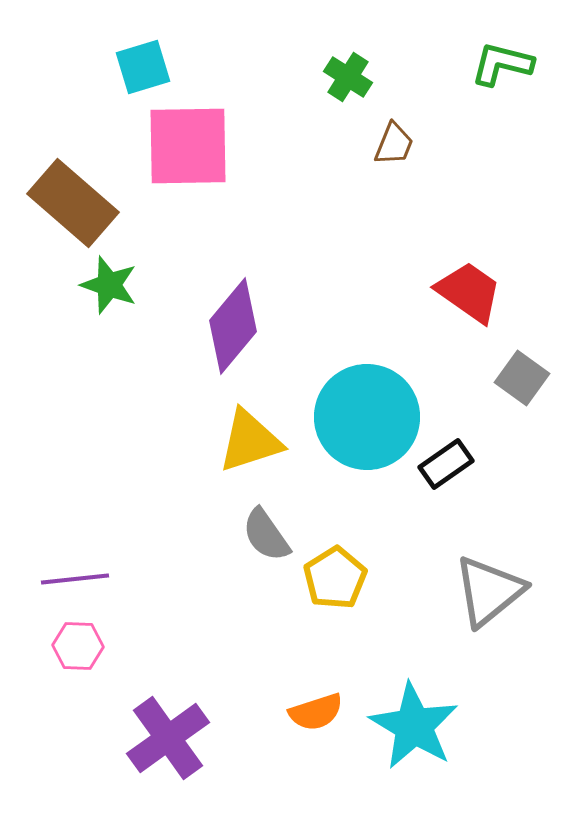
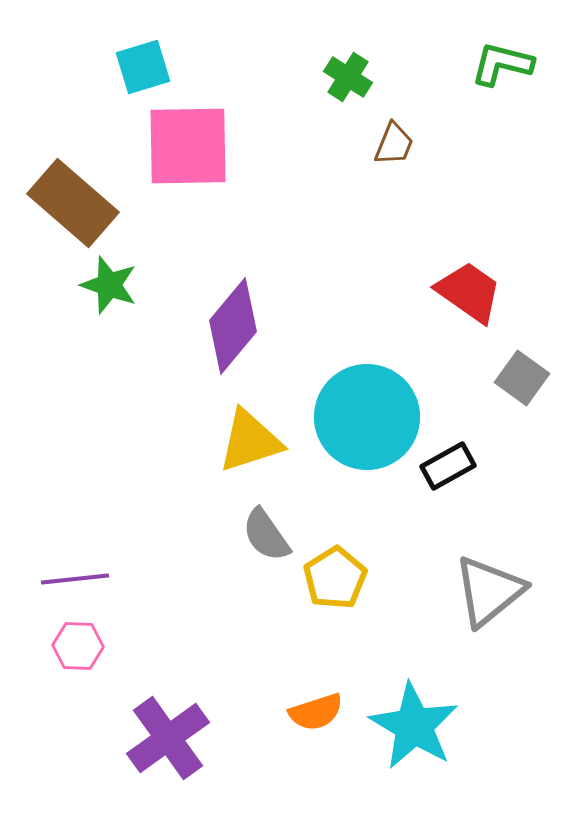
black rectangle: moved 2 px right, 2 px down; rotated 6 degrees clockwise
